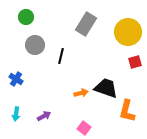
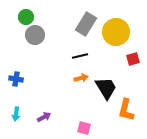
yellow circle: moved 12 px left
gray circle: moved 10 px up
black line: moved 19 px right; rotated 63 degrees clockwise
red square: moved 2 px left, 3 px up
blue cross: rotated 24 degrees counterclockwise
black trapezoid: rotated 40 degrees clockwise
orange arrow: moved 15 px up
orange L-shape: moved 1 px left, 1 px up
purple arrow: moved 1 px down
pink square: rotated 24 degrees counterclockwise
